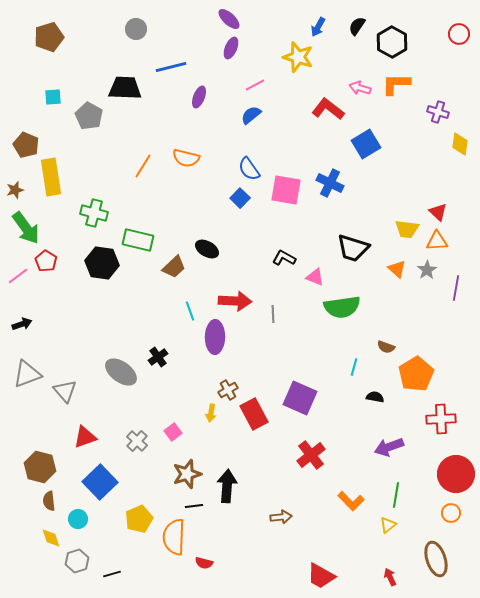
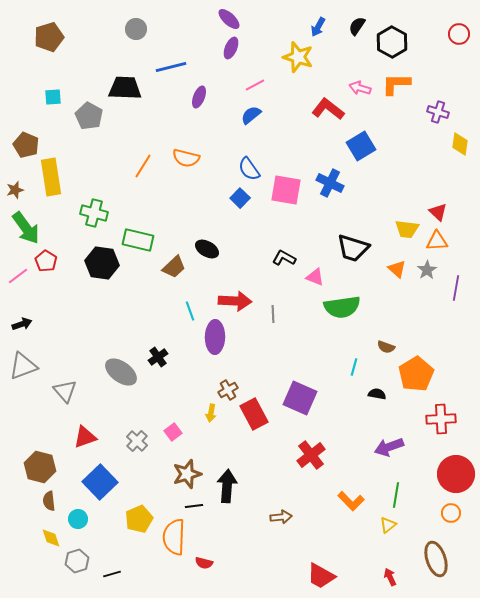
blue square at (366, 144): moved 5 px left, 2 px down
gray triangle at (27, 374): moved 4 px left, 8 px up
black semicircle at (375, 397): moved 2 px right, 3 px up
